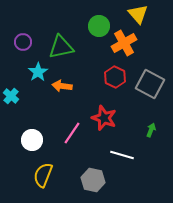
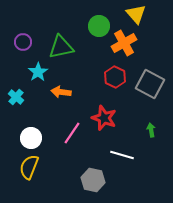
yellow triangle: moved 2 px left
orange arrow: moved 1 px left, 6 px down
cyan cross: moved 5 px right, 1 px down
green arrow: rotated 32 degrees counterclockwise
white circle: moved 1 px left, 2 px up
yellow semicircle: moved 14 px left, 8 px up
